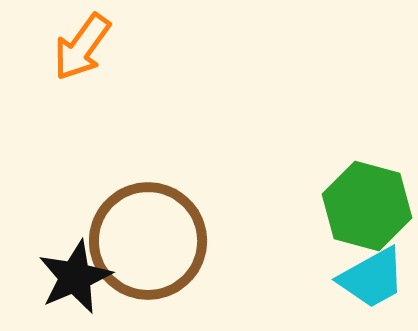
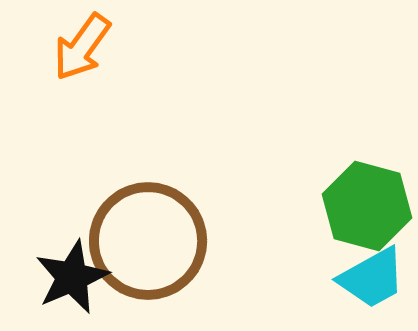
black star: moved 3 px left
